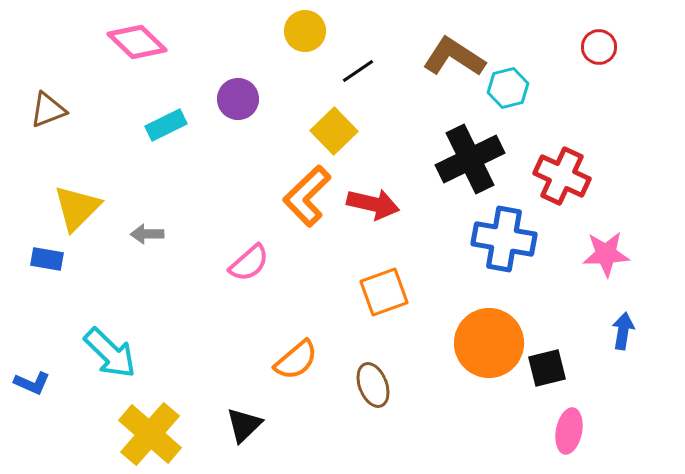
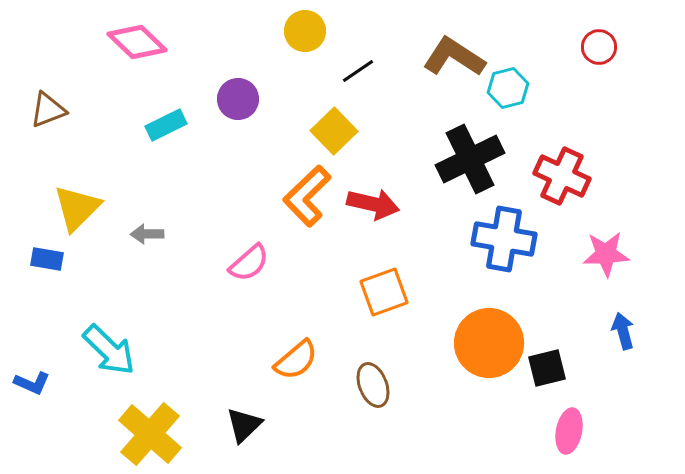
blue arrow: rotated 24 degrees counterclockwise
cyan arrow: moved 1 px left, 3 px up
